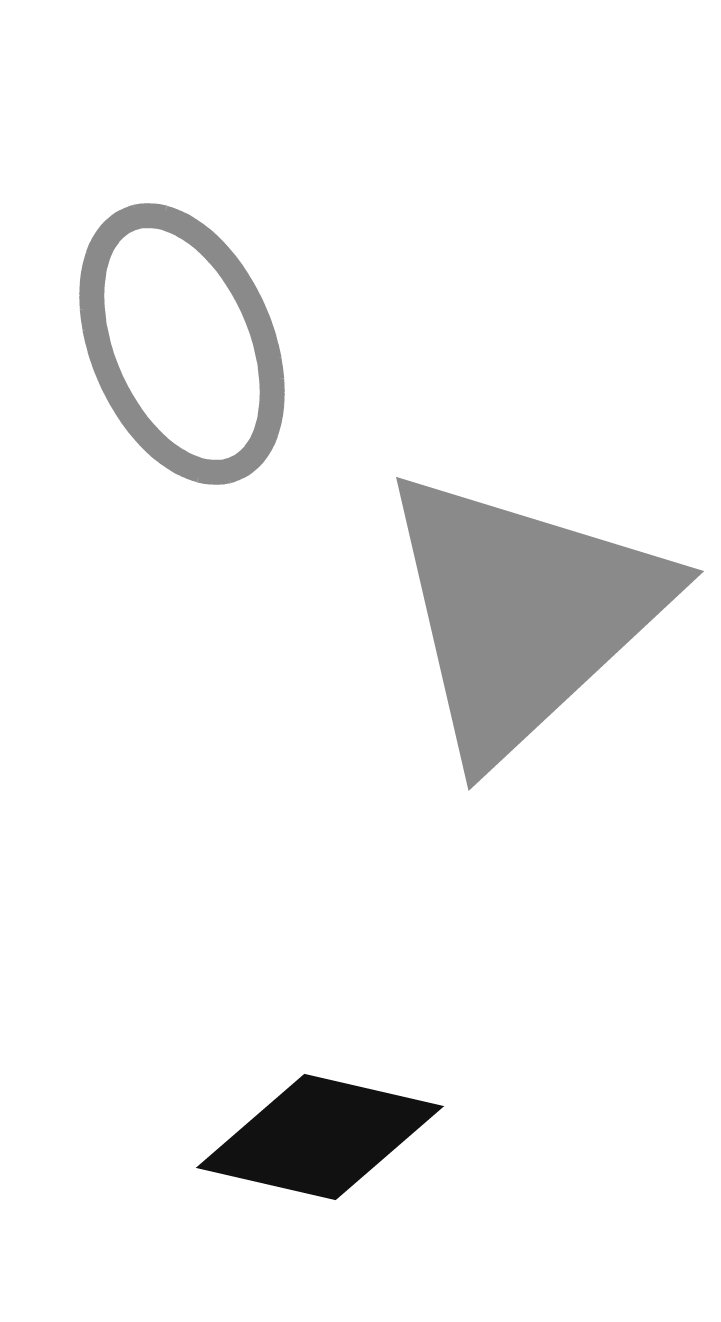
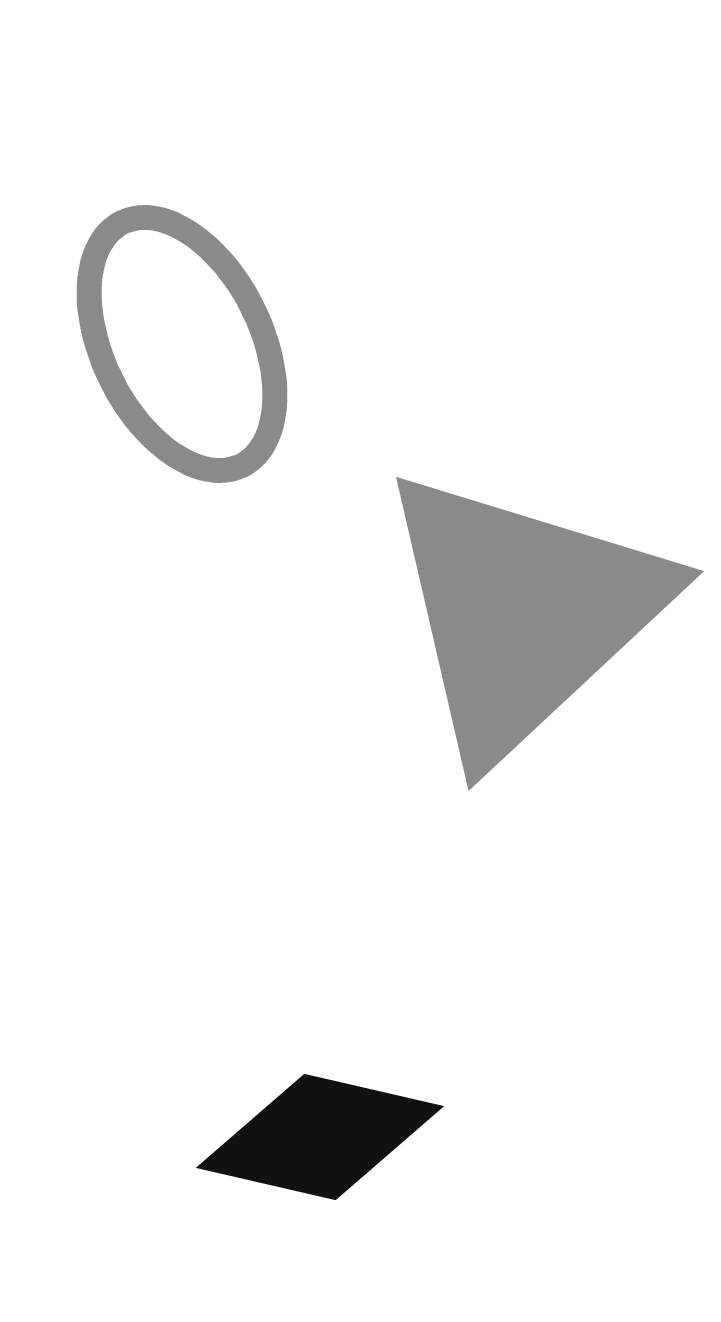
gray ellipse: rotated 3 degrees counterclockwise
